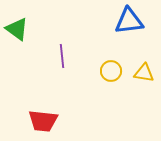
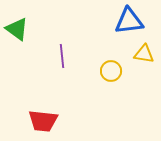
yellow triangle: moved 19 px up
